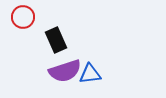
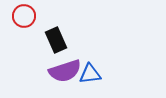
red circle: moved 1 px right, 1 px up
